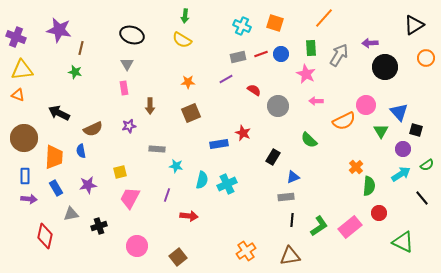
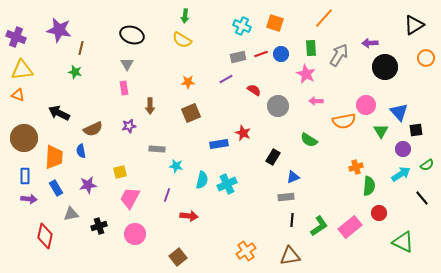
orange semicircle at (344, 121): rotated 15 degrees clockwise
black square at (416, 130): rotated 24 degrees counterclockwise
green semicircle at (309, 140): rotated 12 degrees counterclockwise
orange cross at (356, 167): rotated 24 degrees clockwise
pink circle at (137, 246): moved 2 px left, 12 px up
